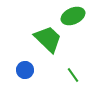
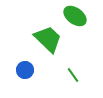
green ellipse: moved 2 px right; rotated 60 degrees clockwise
